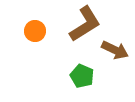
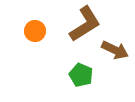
green pentagon: moved 1 px left, 1 px up
